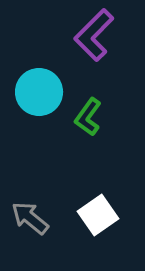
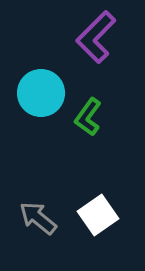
purple L-shape: moved 2 px right, 2 px down
cyan circle: moved 2 px right, 1 px down
gray arrow: moved 8 px right
